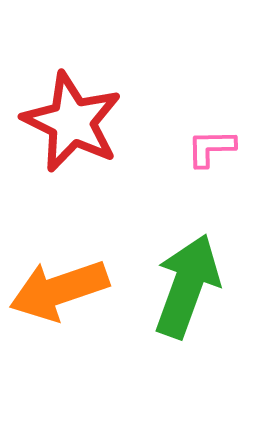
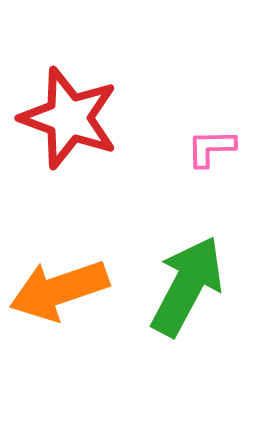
red star: moved 3 px left, 4 px up; rotated 6 degrees counterclockwise
green arrow: rotated 8 degrees clockwise
